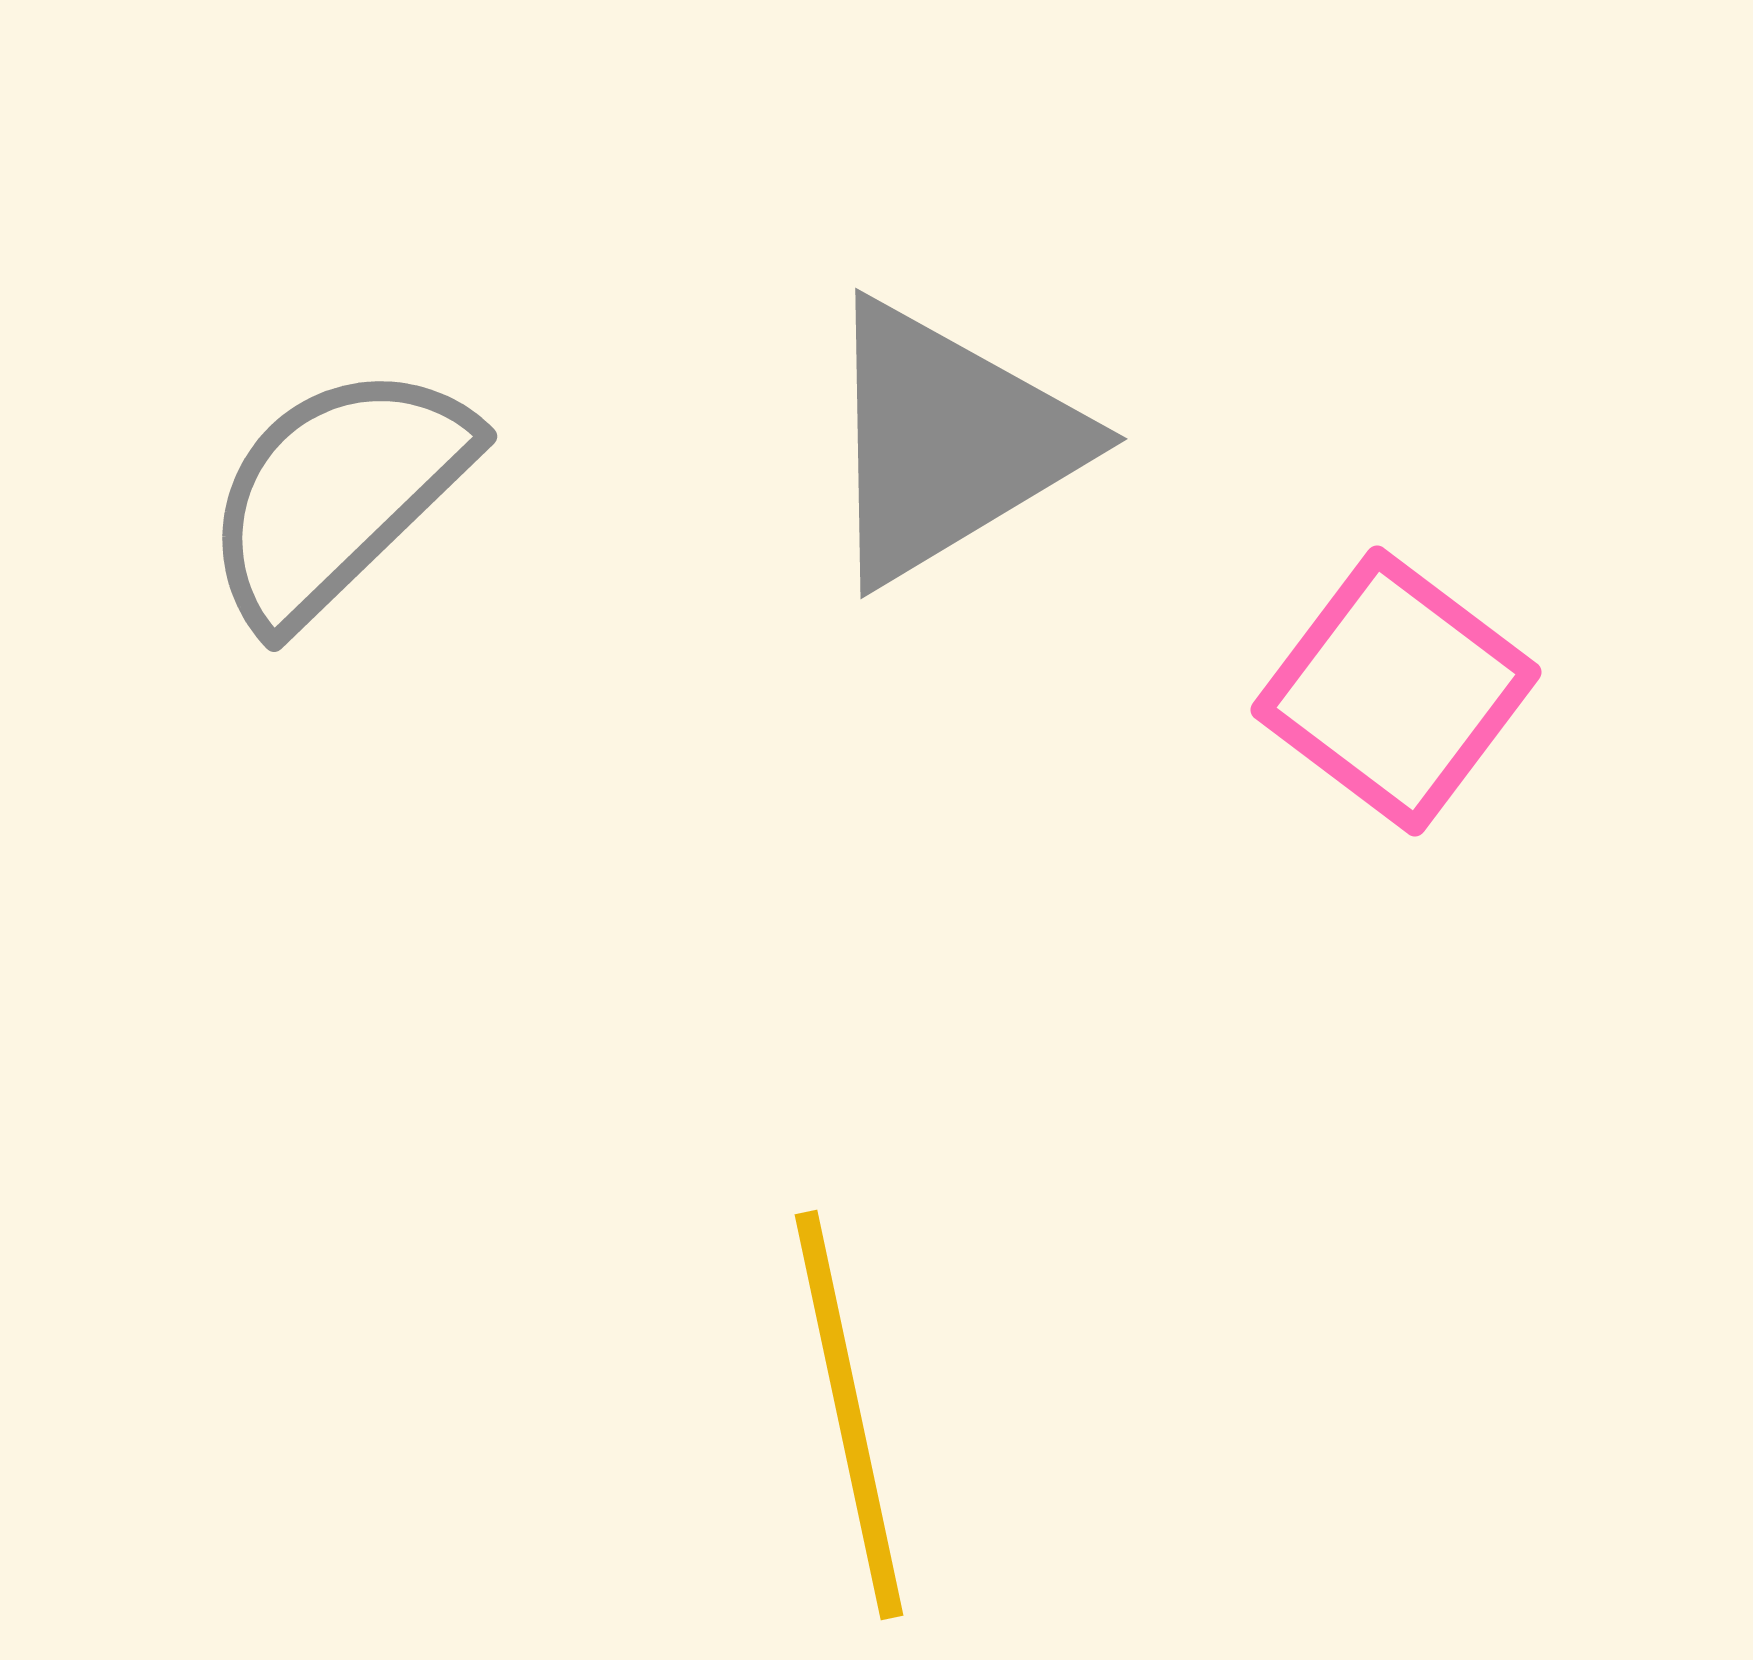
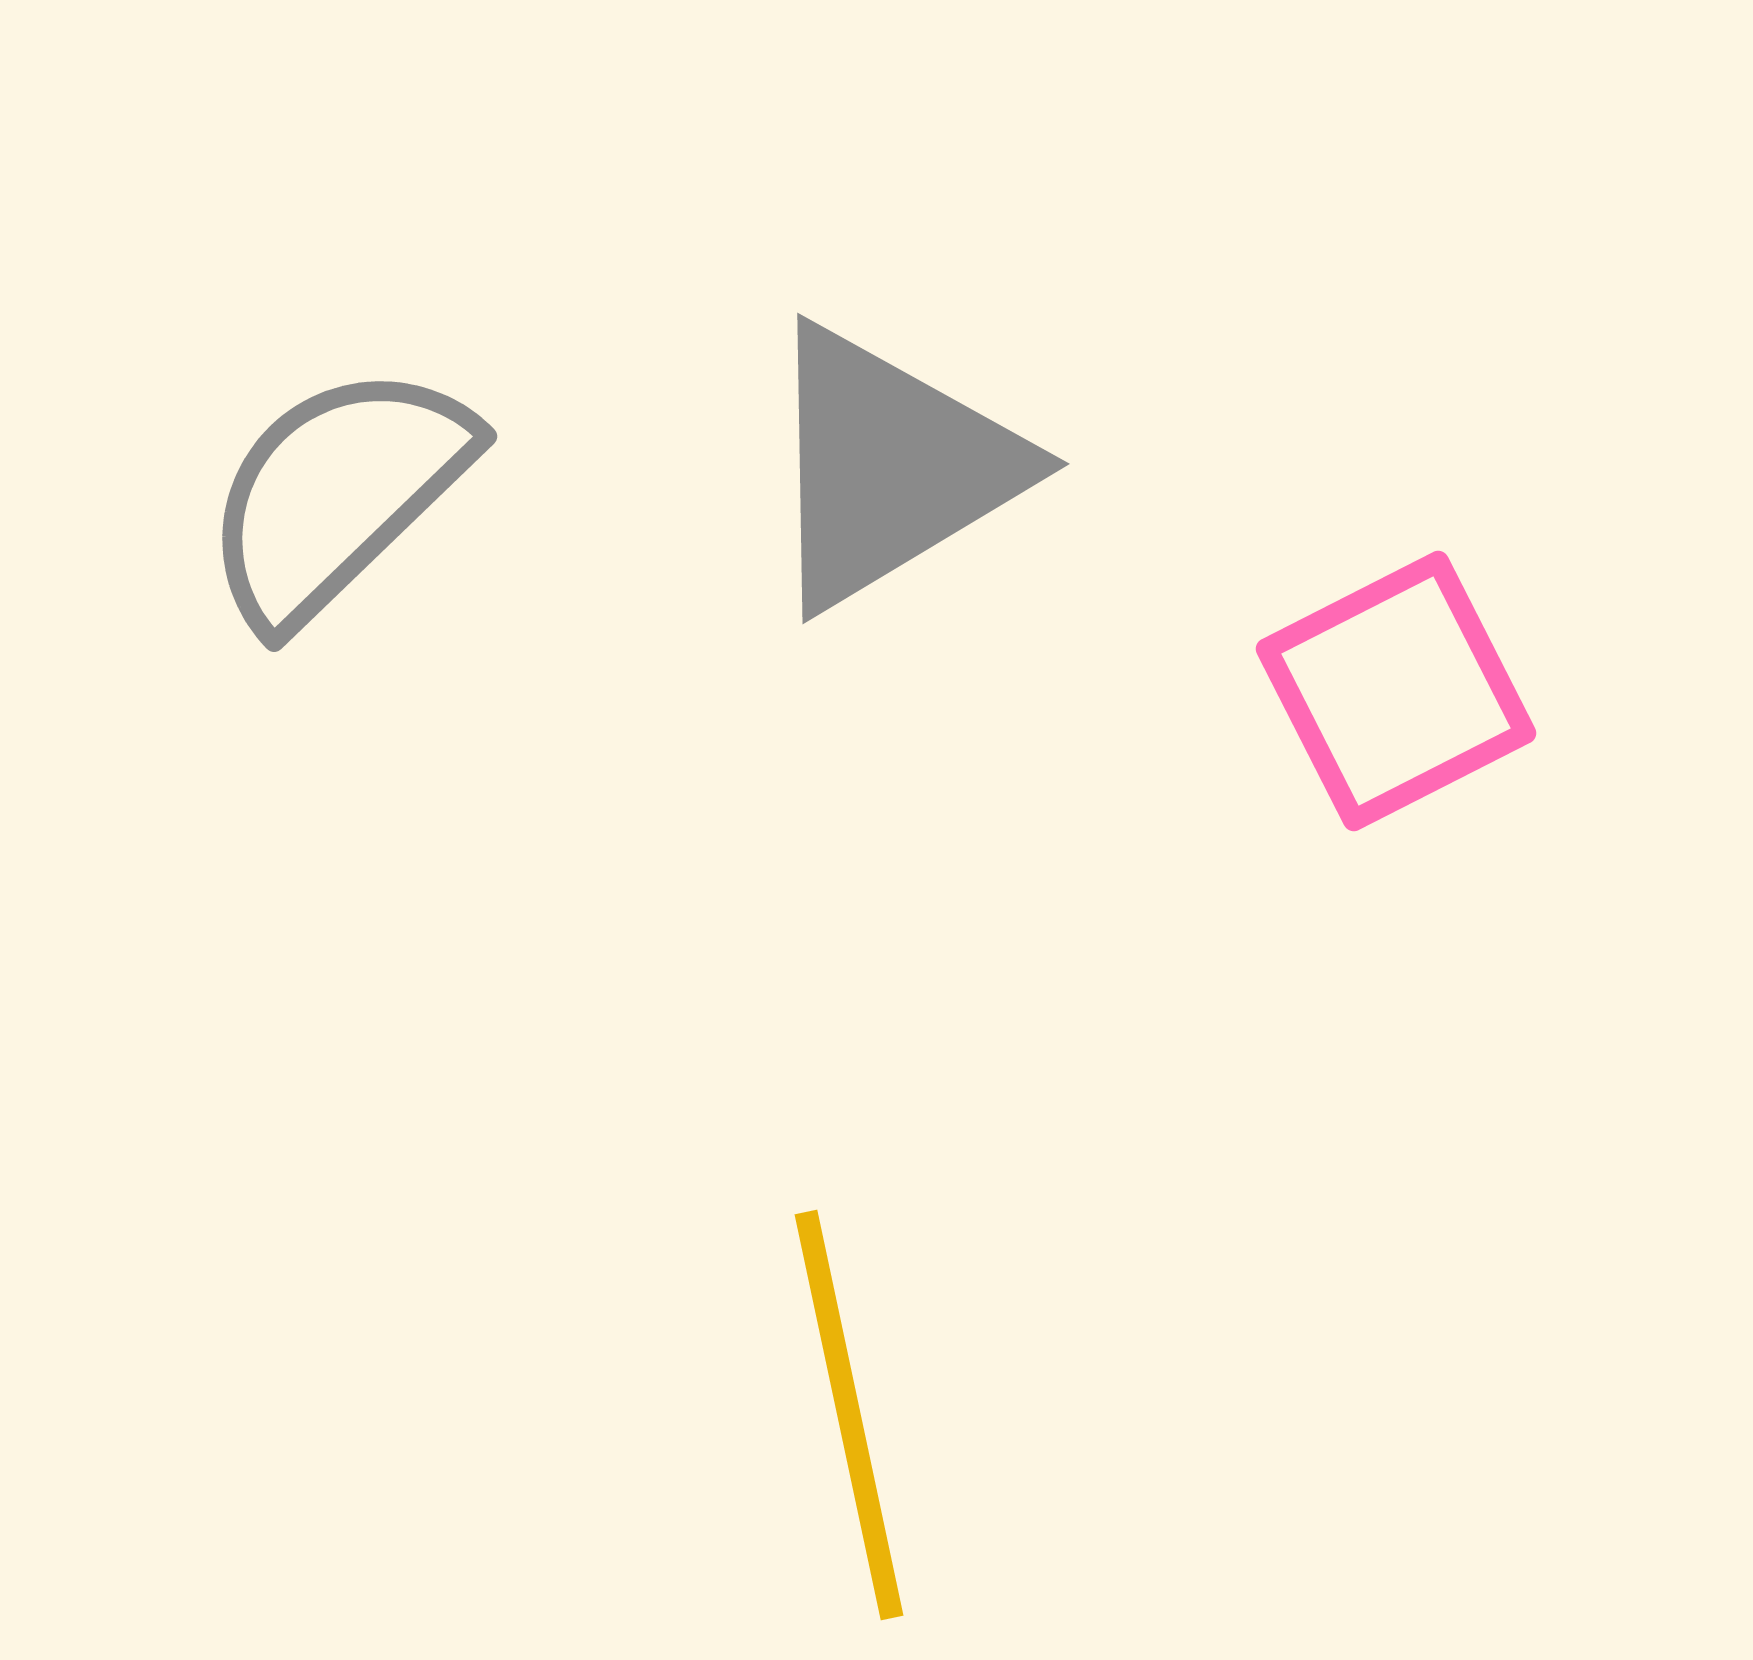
gray triangle: moved 58 px left, 25 px down
pink square: rotated 26 degrees clockwise
